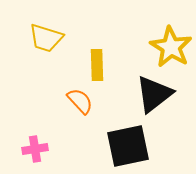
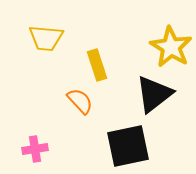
yellow trapezoid: rotated 12 degrees counterclockwise
yellow rectangle: rotated 16 degrees counterclockwise
